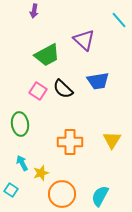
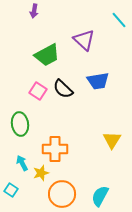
orange cross: moved 15 px left, 7 px down
